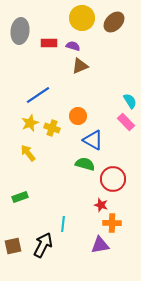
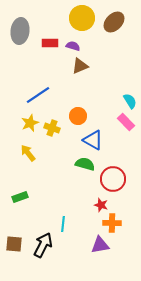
red rectangle: moved 1 px right
brown square: moved 1 px right, 2 px up; rotated 18 degrees clockwise
